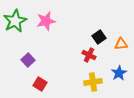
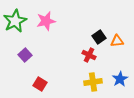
orange triangle: moved 4 px left, 3 px up
purple square: moved 3 px left, 5 px up
blue star: moved 1 px right, 6 px down
